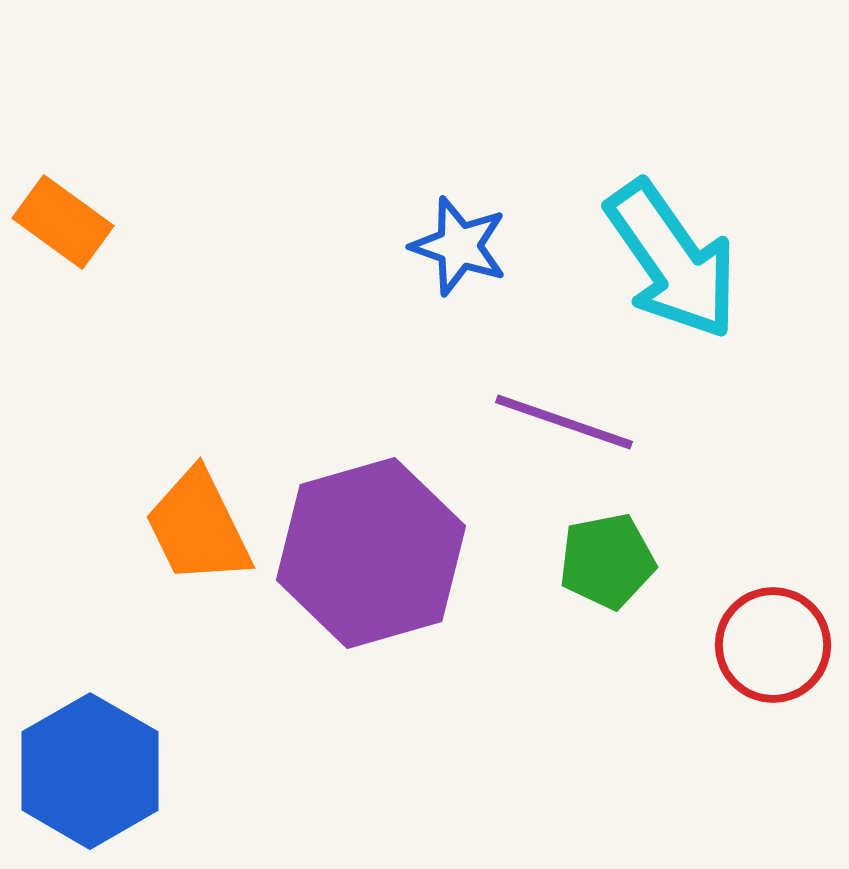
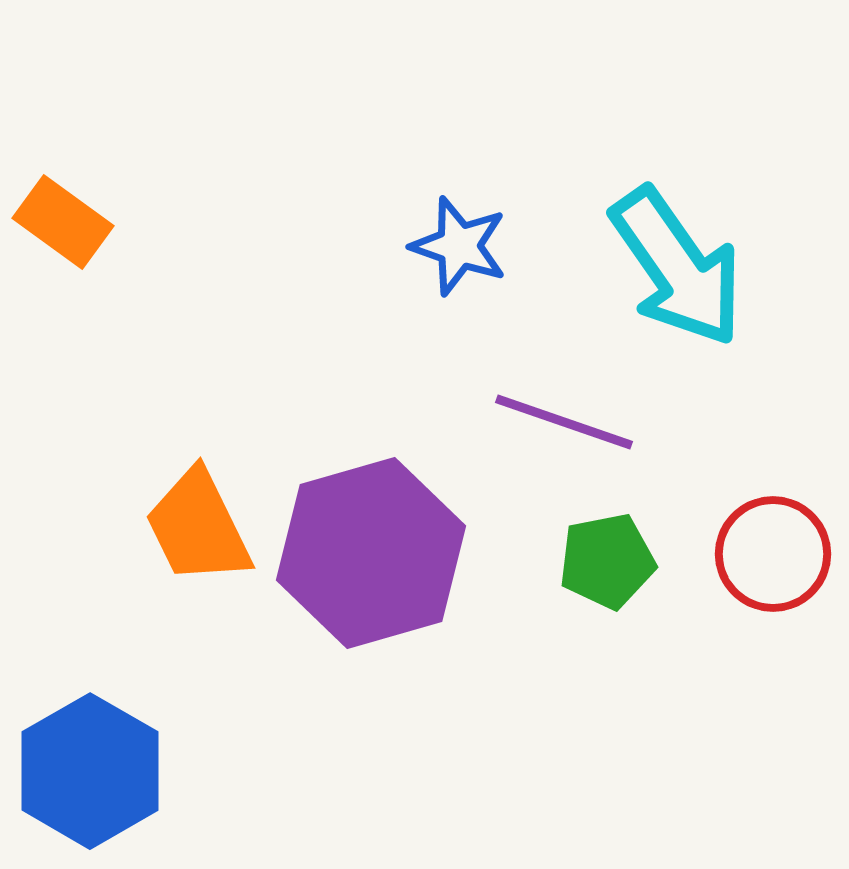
cyan arrow: moved 5 px right, 7 px down
red circle: moved 91 px up
